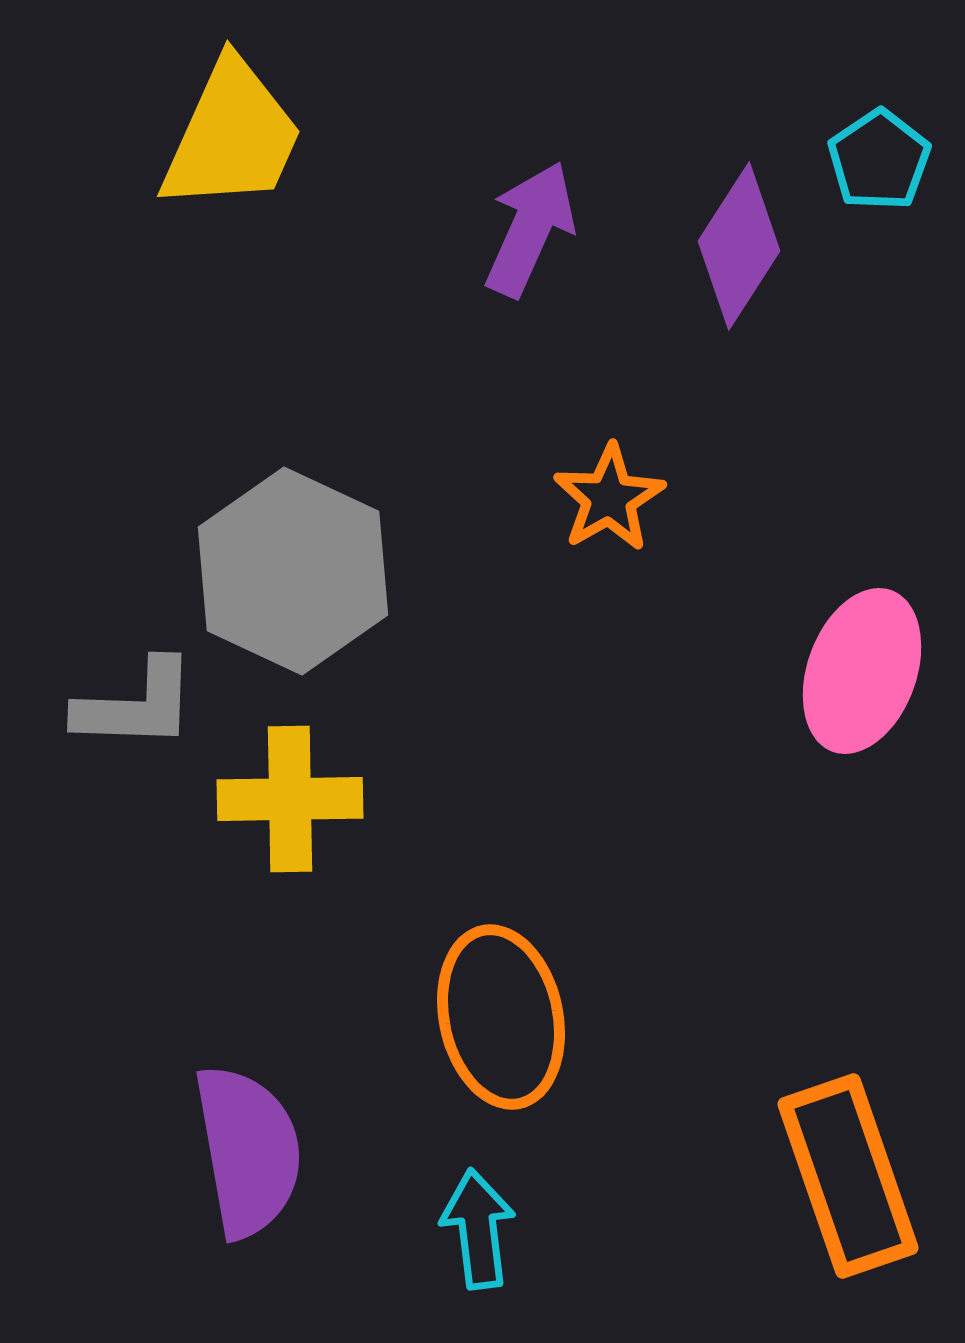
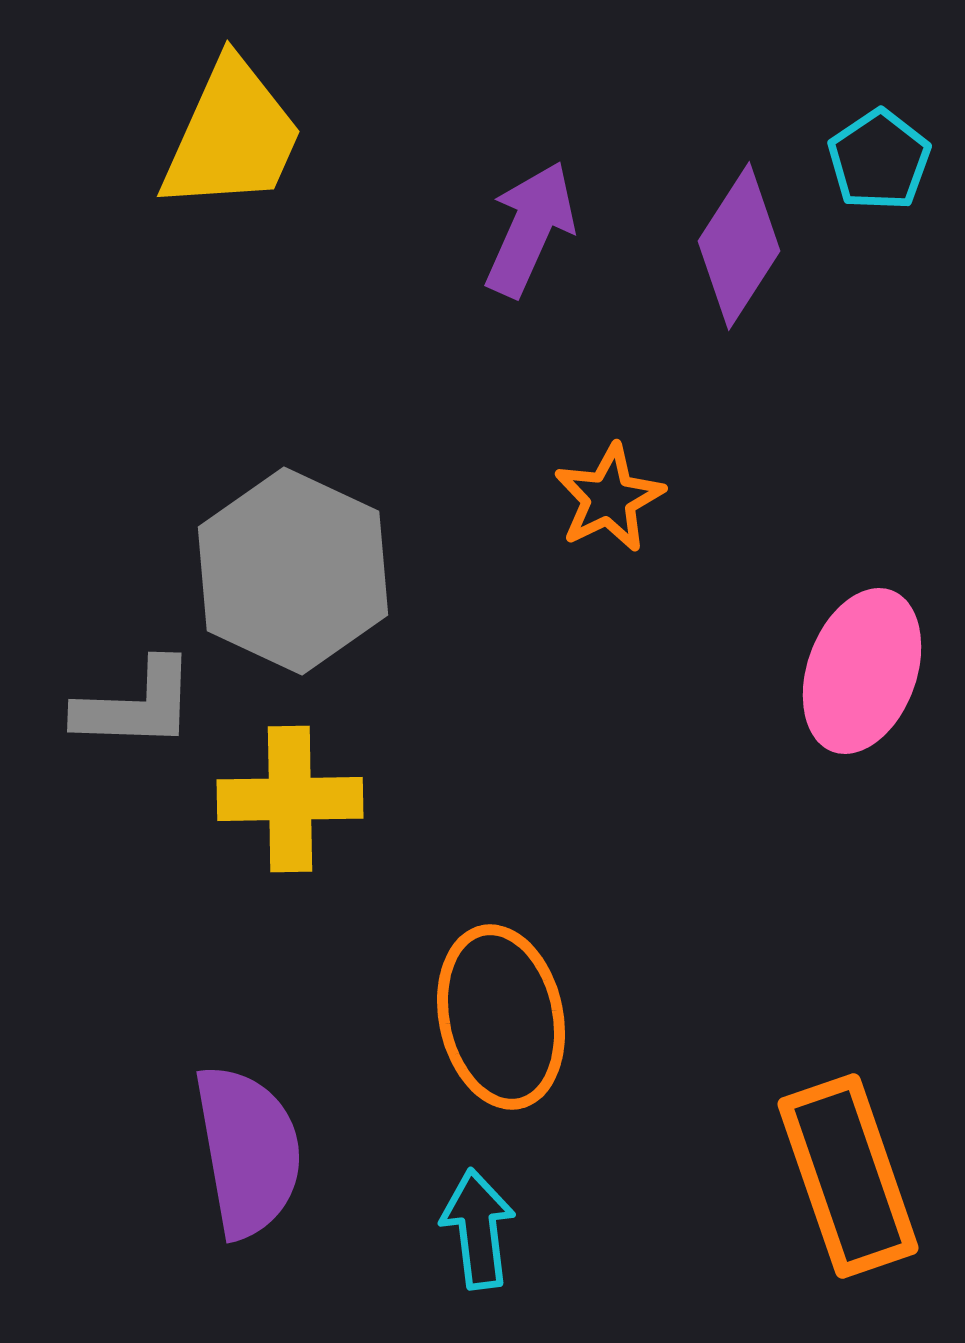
orange star: rotated 4 degrees clockwise
